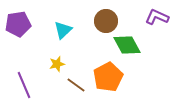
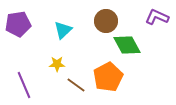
yellow star: rotated 14 degrees clockwise
